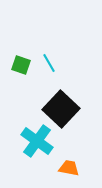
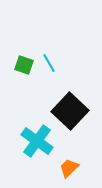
green square: moved 3 px right
black square: moved 9 px right, 2 px down
orange trapezoid: rotated 55 degrees counterclockwise
